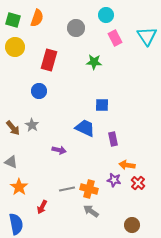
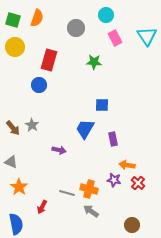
blue circle: moved 6 px up
blue trapezoid: moved 1 px down; rotated 85 degrees counterclockwise
gray line: moved 4 px down; rotated 28 degrees clockwise
